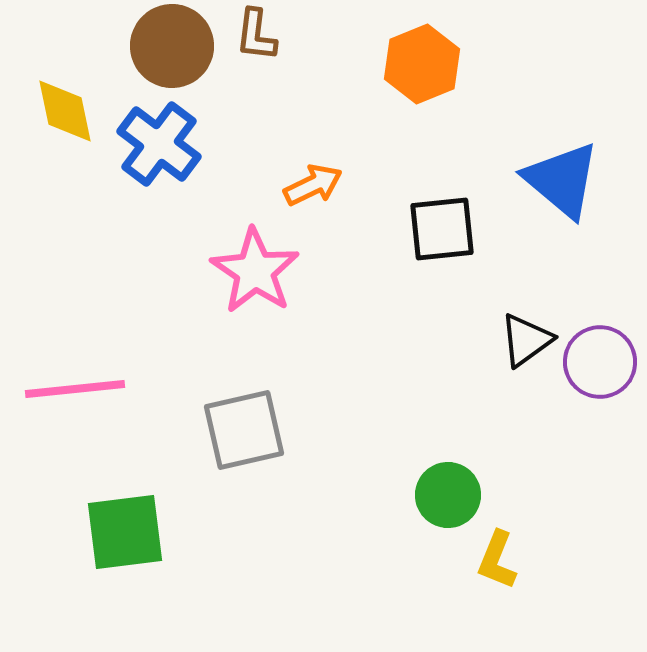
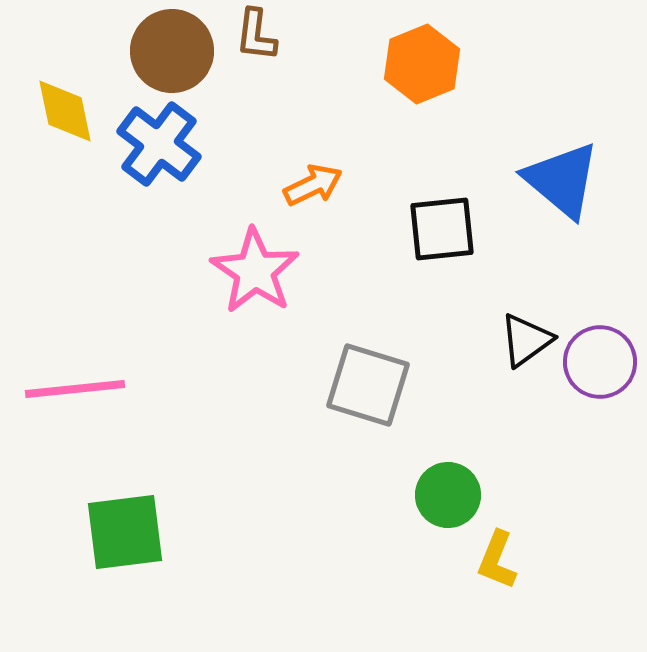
brown circle: moved 5 px down
gray square: moved 124 px right, 45 px up; rotated 30 degrees clockwise
